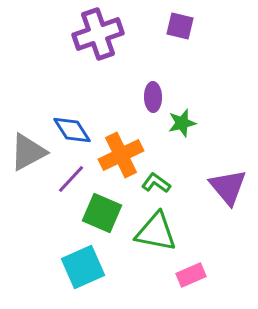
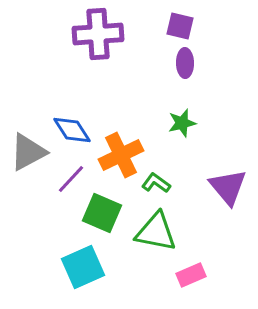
purple cross: rotated 15 degrees clockwise
purple ellipse: moved 32 px right, 34 px up
